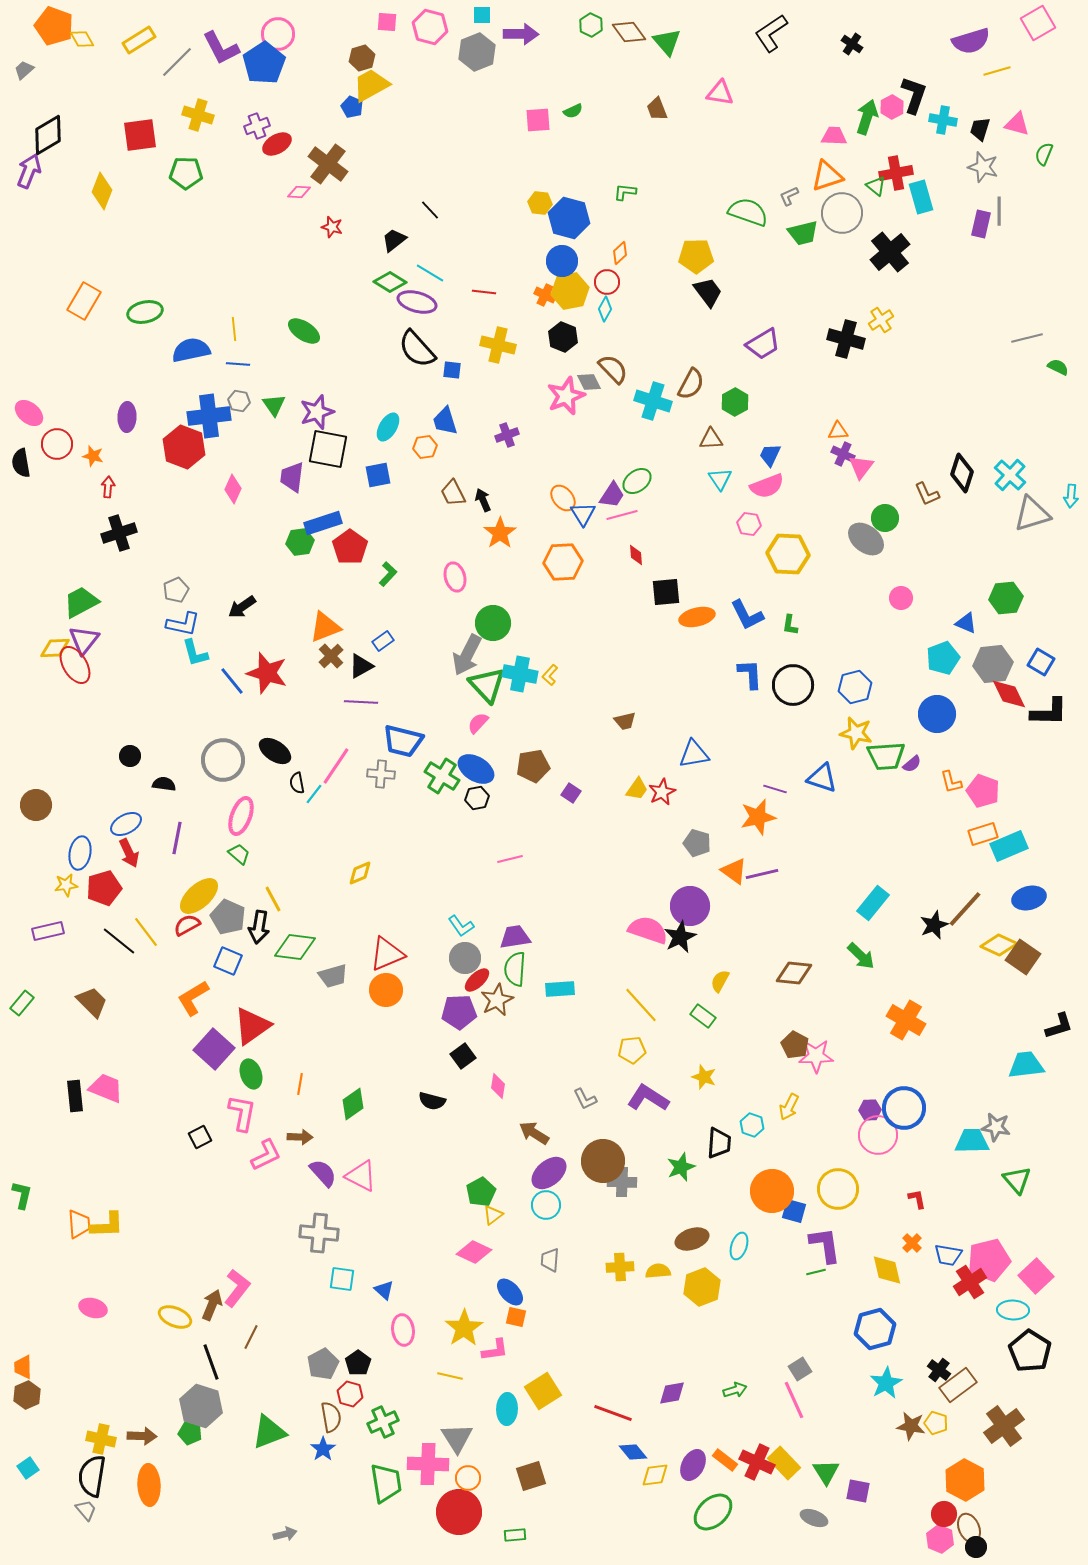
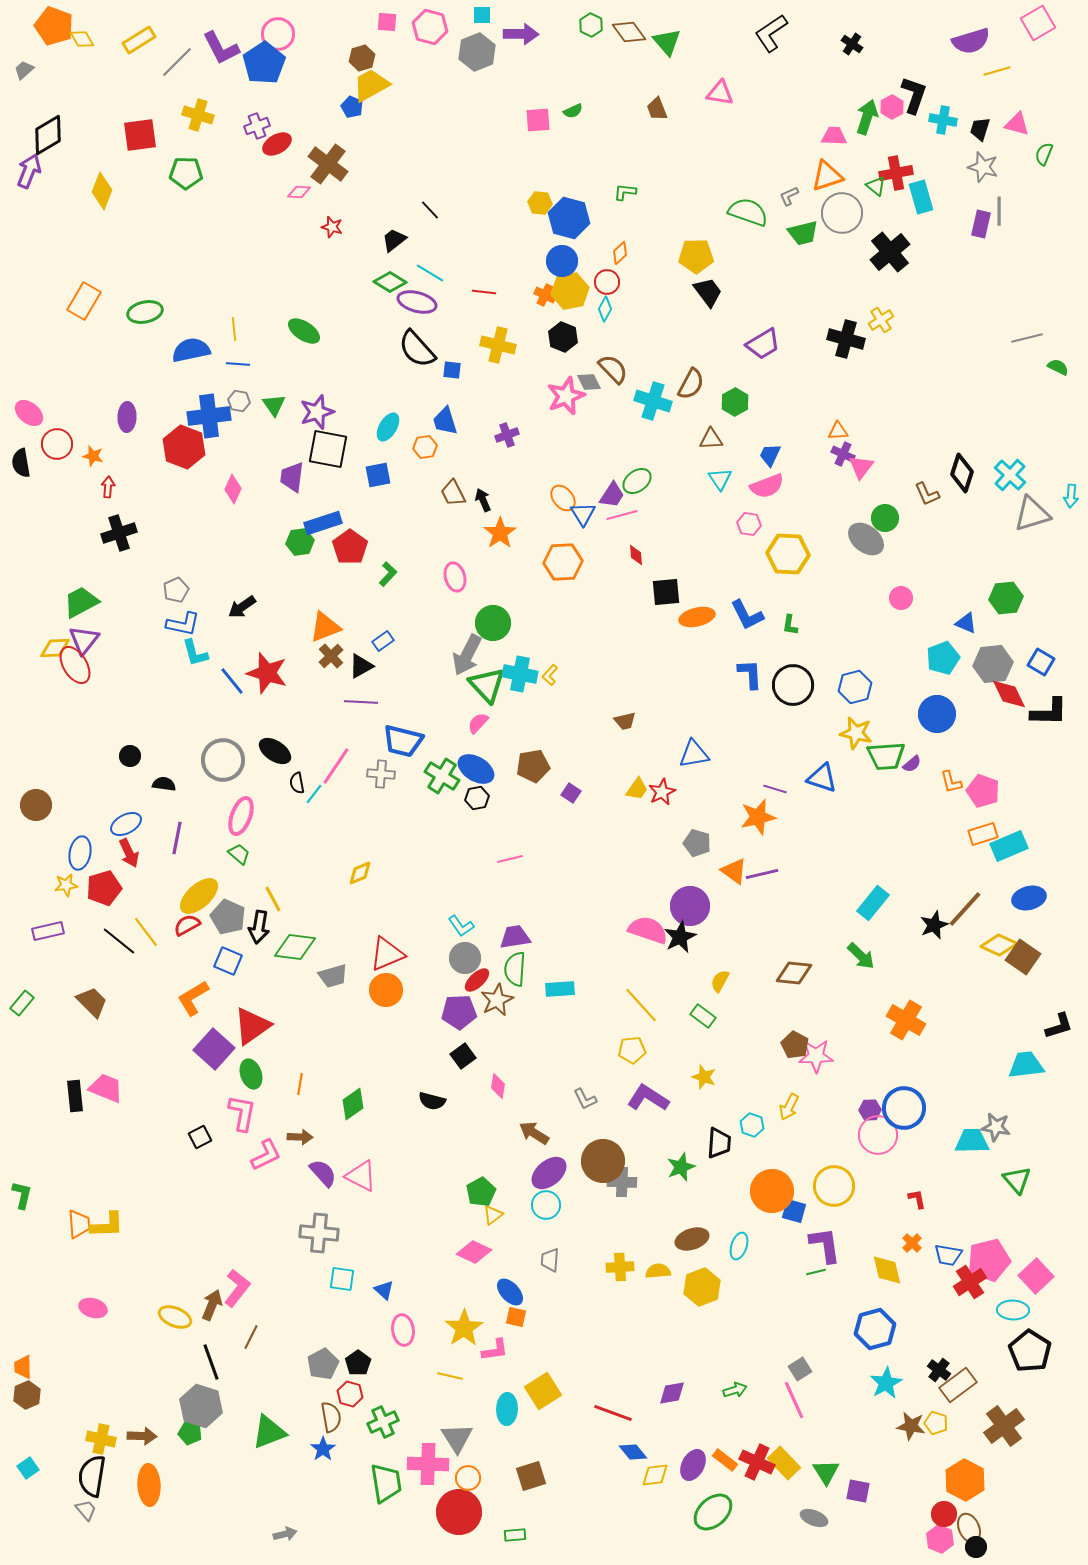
yellow circle at (838, 1189): moved 4 px left, 3 px up
